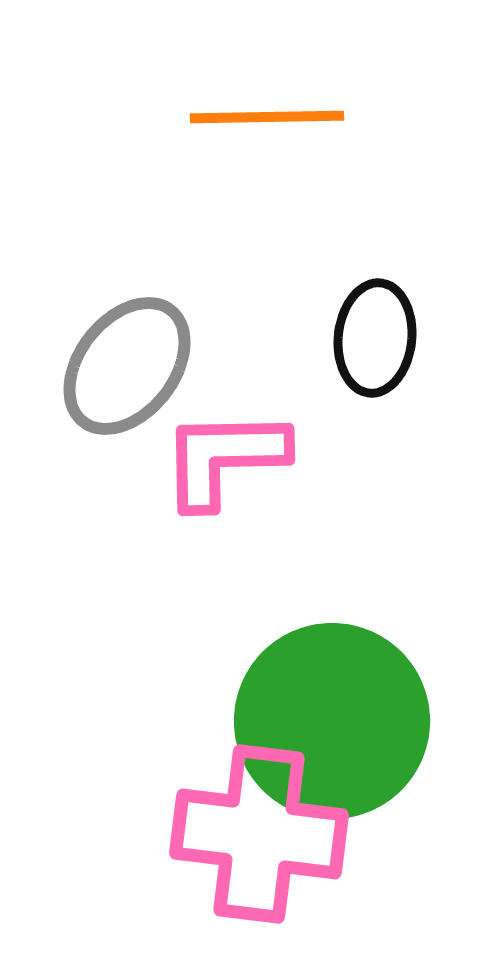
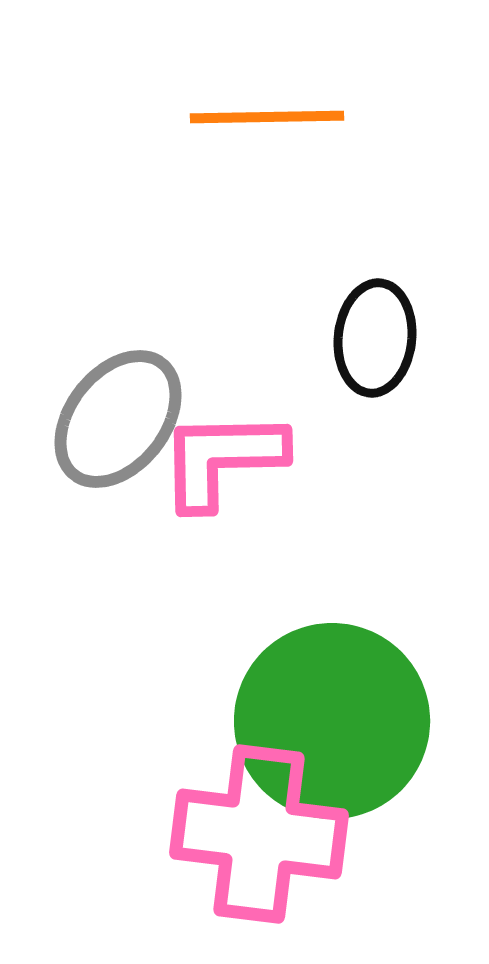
gray ellipse: moved 9 px left, 53 px down
pink L-shape: moved 2 px left, 1 px down
